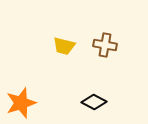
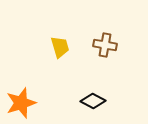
yellow trapezoid: moved 4 px left, 1 px down; rotated 120 degrees counterclockwise
black diamond: moved 1 px left, 1 px up
